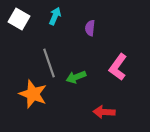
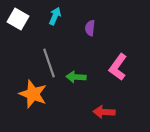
white square: moved 1 px left
green arrow: rotated 24 degrees clockwise
